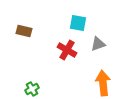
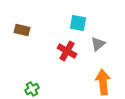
brown rectangle: moved 2 px left, 1 px up
gray triangle: rotated 21 degrees counterclockwise
red cross: moved 1 px down
orange arrow: moved 1 px up
